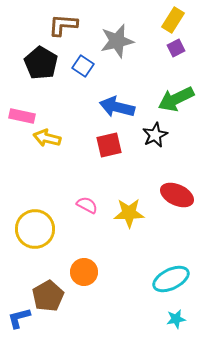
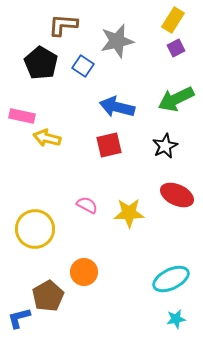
black star: moved 10 px right, 11 px down
